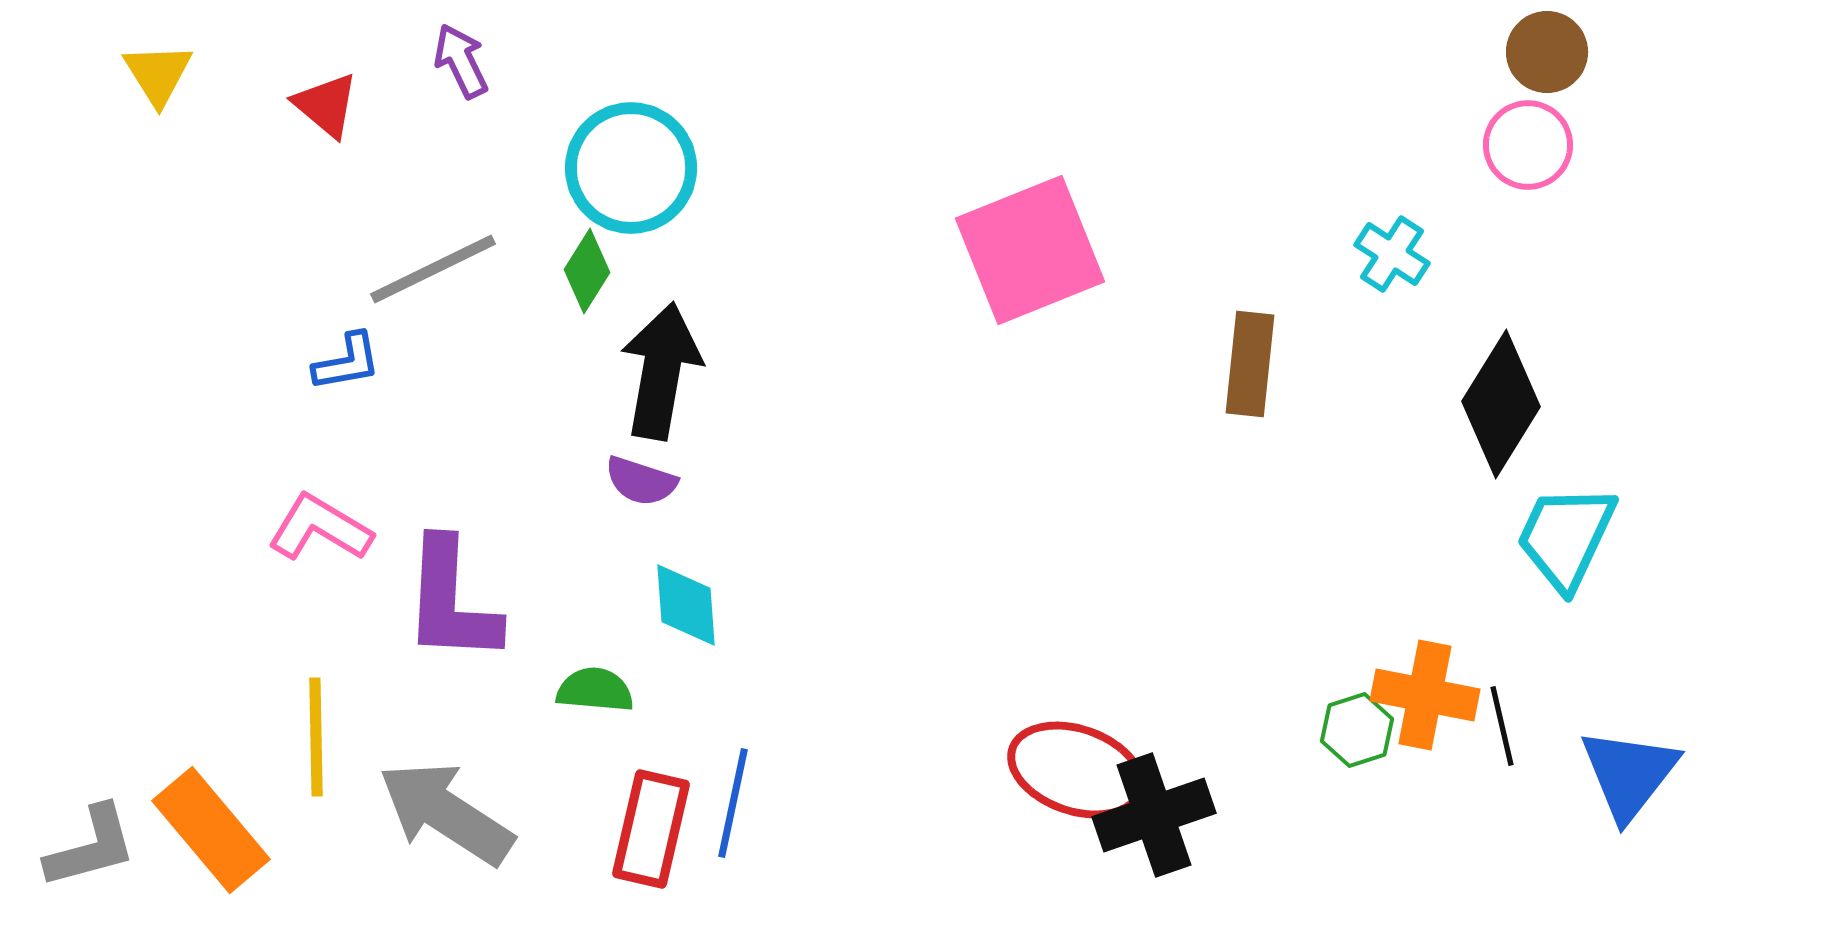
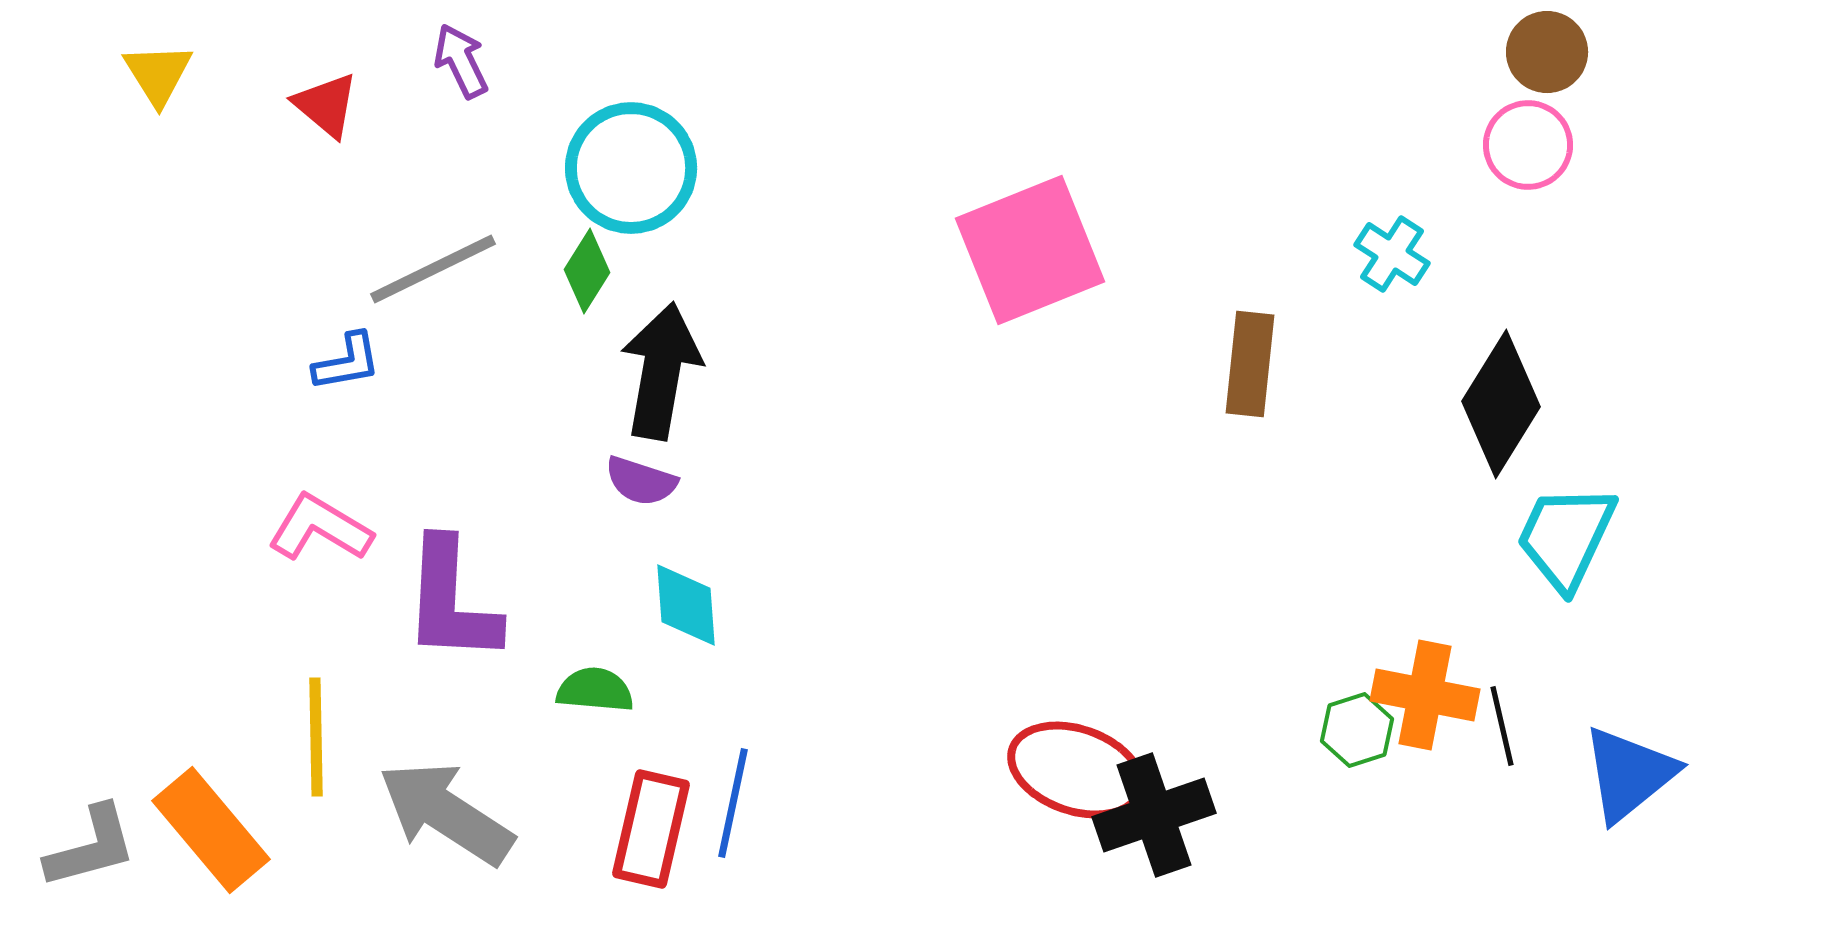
blue triangle: rotated 13 degrees clockwise
